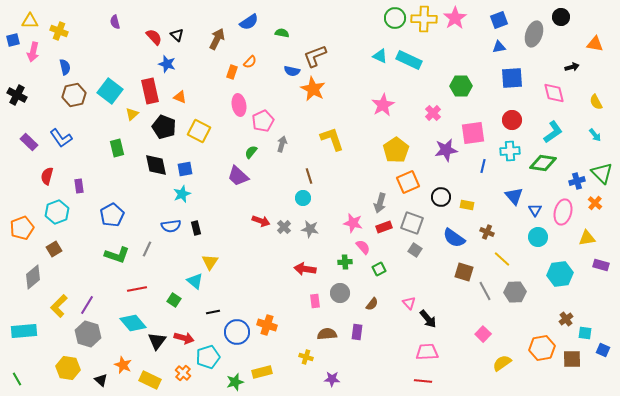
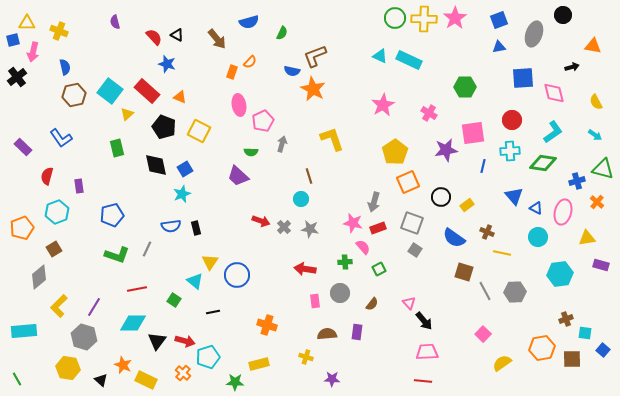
black circle at (561, 17): moved 2 px right, 2 px up
yellow triangle at (30, 21): moved 3 px left, 2 px down
blue semicircle at (249, 22): rotated 18 degrees clockwise
green semicircle at (282, 33): rotated 104 degrees clockwise
black triangle at (177, 35): rotated 16 degrees counterclockwise
brown arrow at (217, 39): rotated 115 degrees clockwise
orange triangle at (595, 44): moved 2 px left, 2 px down
blue square at (512, 78): moved 11 px right
green hexagon at (461, 86): moved 4 px right, 1 px down
red rectangle at (150, 91): moved 3 px left; rotated 35 degrees counterclockwise
black cross at (17, 95): moved 18 px up; rotated 24 degrees clockwise
pink cross at (433, 113): moved 4 px left; rotated 14 degrees counterclockwise
yellow triangle at (132, 114): moved 5 px left
cyan arrow at (595, 135): rotated 16 degrees counterclockwise
purple rectangle at (29, 142): moved 6 px left, 5 px down
yellow pentagon at (396, 150): moved 1 px left, 2 px down
green semicircle at (251, 152): rotated 128 degrees counterclockwise
blue square at (185, 169): rotated 21 degrees counterclockwise
green triangle at (602, 173): moved 1 px right, 4 px up; rotated 30 degrees counterclockwise
cyan circle at (303, 198): moved 2 px left, 1 px down
gray arrow at (380, 203): moved 6 px left, 1 px up
orange cross at (595, 203): moved 2 px right, 1 px up
yellow rectangle at (467, 205): rotated 48 degrees counterclockwise
blue triangle at (535, 210): moved 1 px right, 2 px up; rotated 32 degrees counterclockwise
blue pentagon at (112, 215): rotated 15 degrees clockwise
red rectangle at (384, 227): moved 6 px left, 1 px down
yellow line at (502, 259): moved 6 px up; rotated 30 degrees counterclockwise
gray diamond at (33, 277): moved 6 px right
purple line at (87, 305): moved 7 px right, 2 px down
black arrow at (428, 319): moved 4 px left, 2 px down
brown cross at (566, 319): rotated 16 degrees clockwise
cyan diamond at (133, 323): rotated 48 degrees counterclockwise
blue circle at (237, 332): moved 57 px up
gray hexagon at (88, 334): moved 4 px left, 3 px down
red arrow at (184, 338): moved 1 px right, 3 px down
blue square at (603, 350): rotated 16 degrees clockwise
yellow rectangle at (262, 372): moved 3 px left, 8 px up
yellow rectangle at (150, 380): moved 4 px left
green star at (235, 382): rotated 18 degrees clockwise
